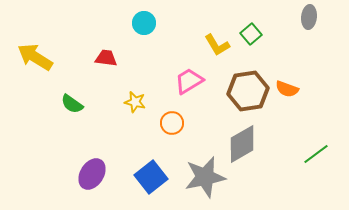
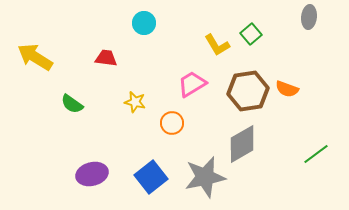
pink trapezoid: moved 3 px right, 3 px down
purple ellipse: rotated 44 degrees clockwise
